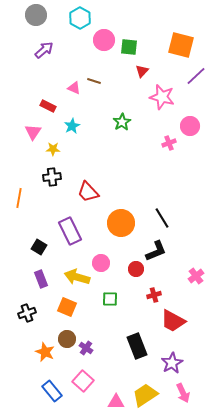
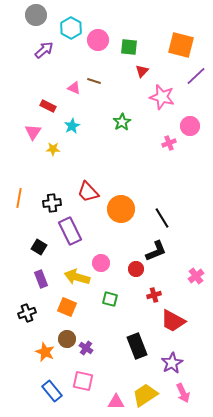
cyan hexagon at (80, 18): moved 9 px left, 10 px down
pink circle at (104, 40): moved 6 px left
black cross at (52, 177): moved 26 px down
orange circle at (121, 223): moved 14 px up
green square at (110, 299): rotated 14 degrees clockwise
pink square at (83, 381): rotated 30 degrees counterclockwise
